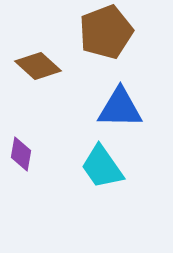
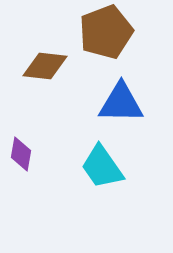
brown diamond: moved 7 px right; rotated 36 degrees counterclockwise
blue triangle: moved 1 px right, 5 px up
